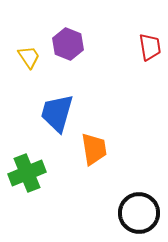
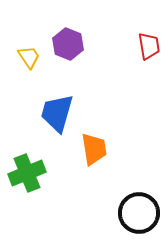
red trapezoid: moved 1 px left, 1 px up
